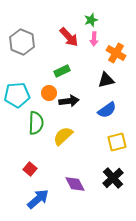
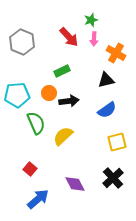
green semicircle: rotated 25 degrees counterclockwise
